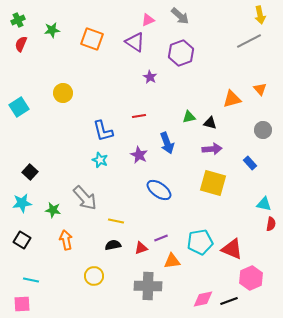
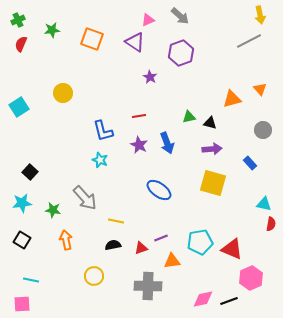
purple star at (139, 155): moved 10 px up
